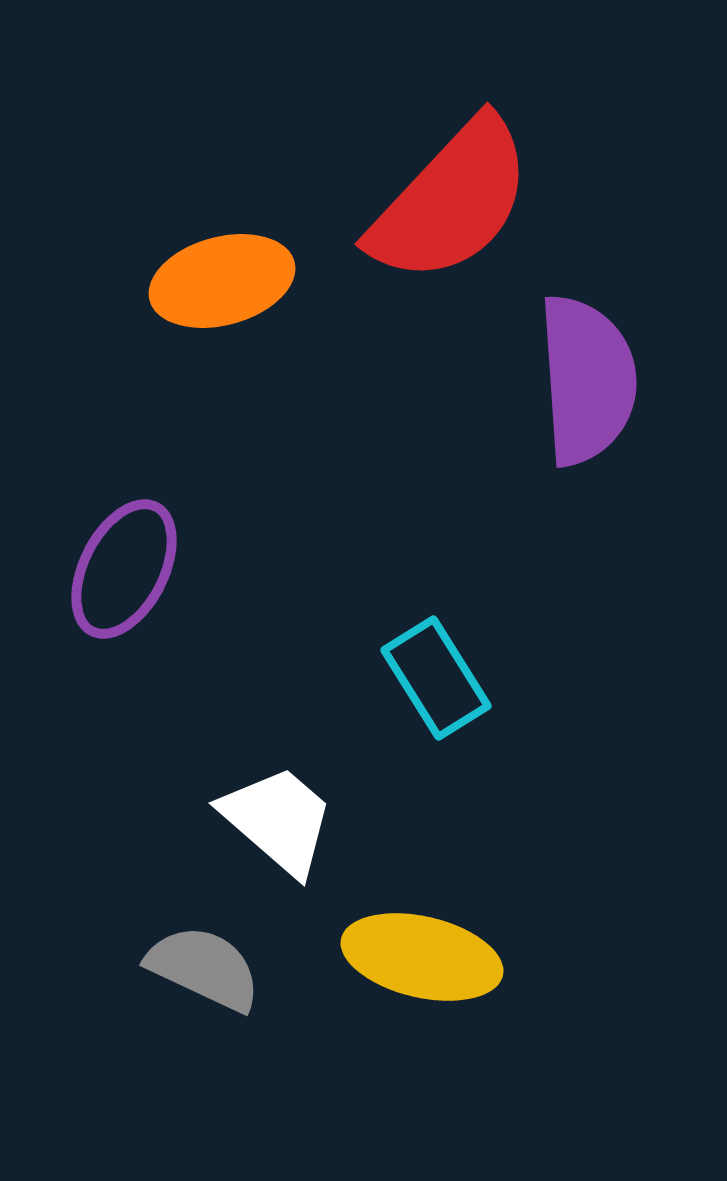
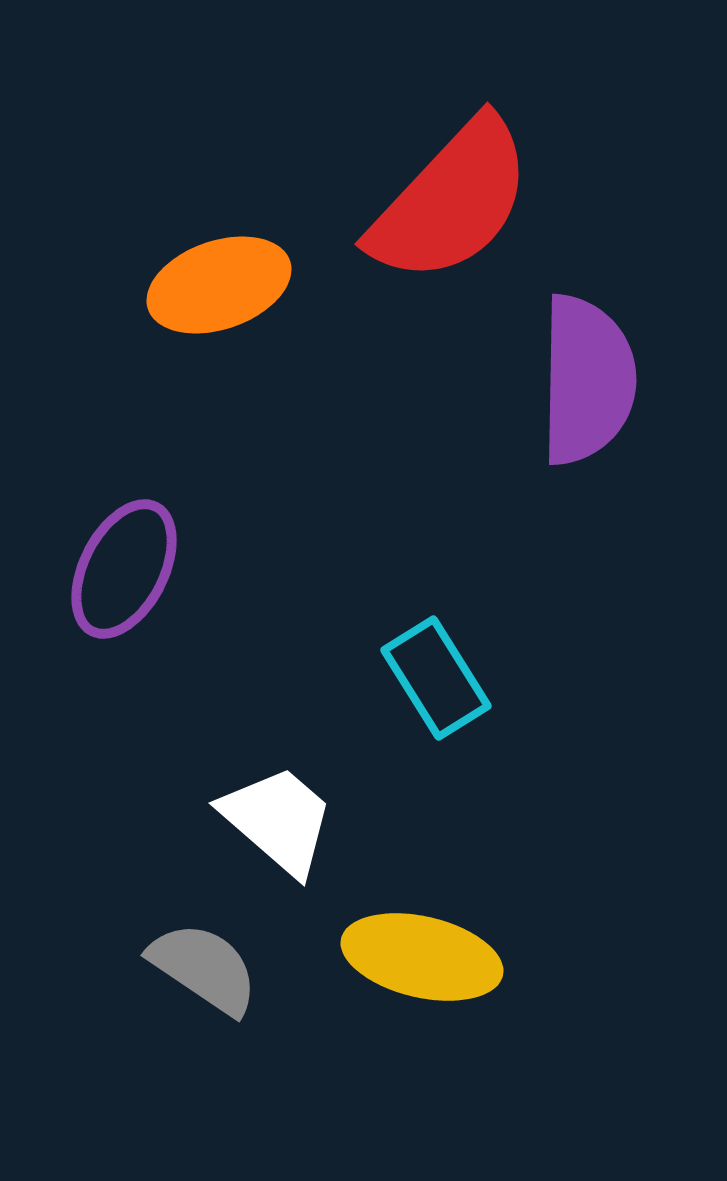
orange ellipse: moved 3 px left, 4 px down; rotated 4 degrees counterclockwise
purple semicircle: rotated 5 degrees clockwise
gray semicircle: rotated 9 degrees clockwise
